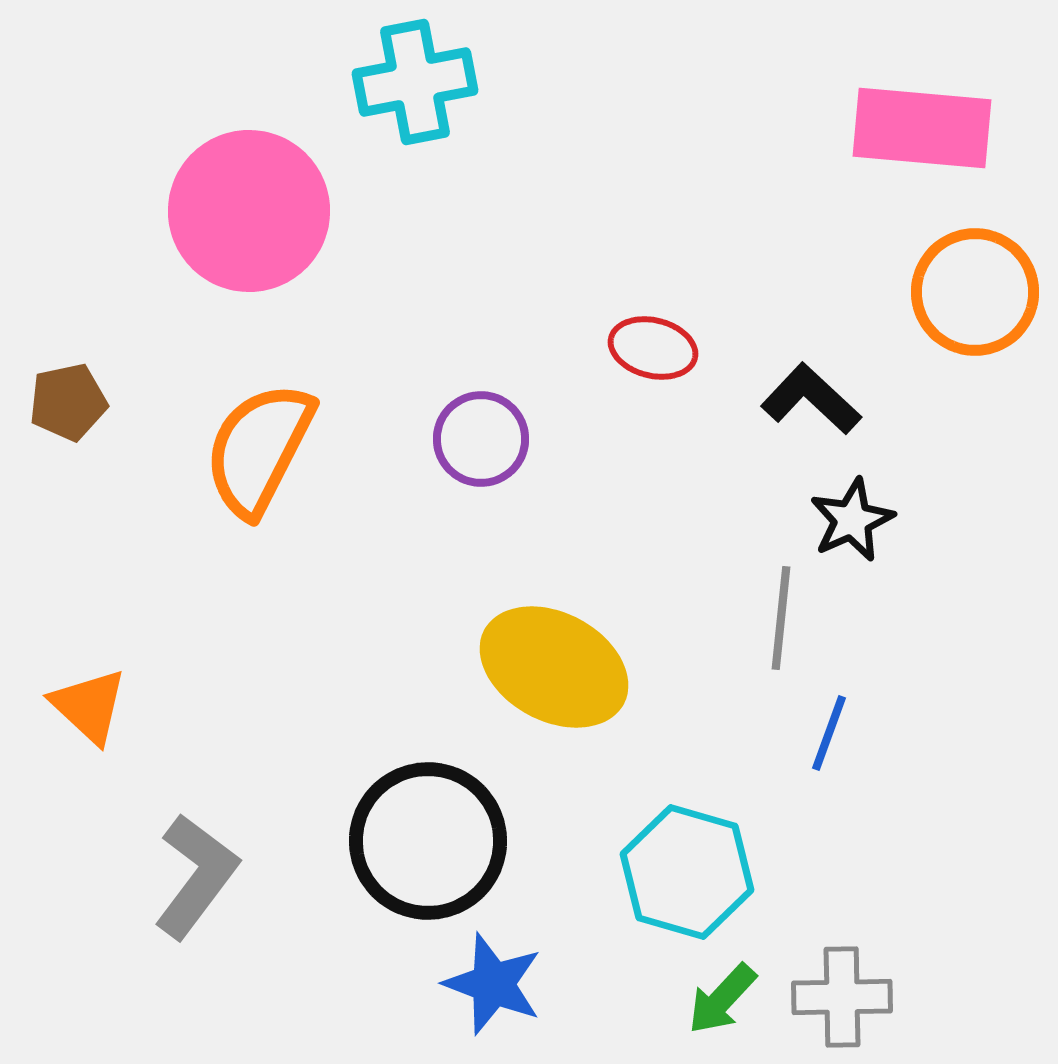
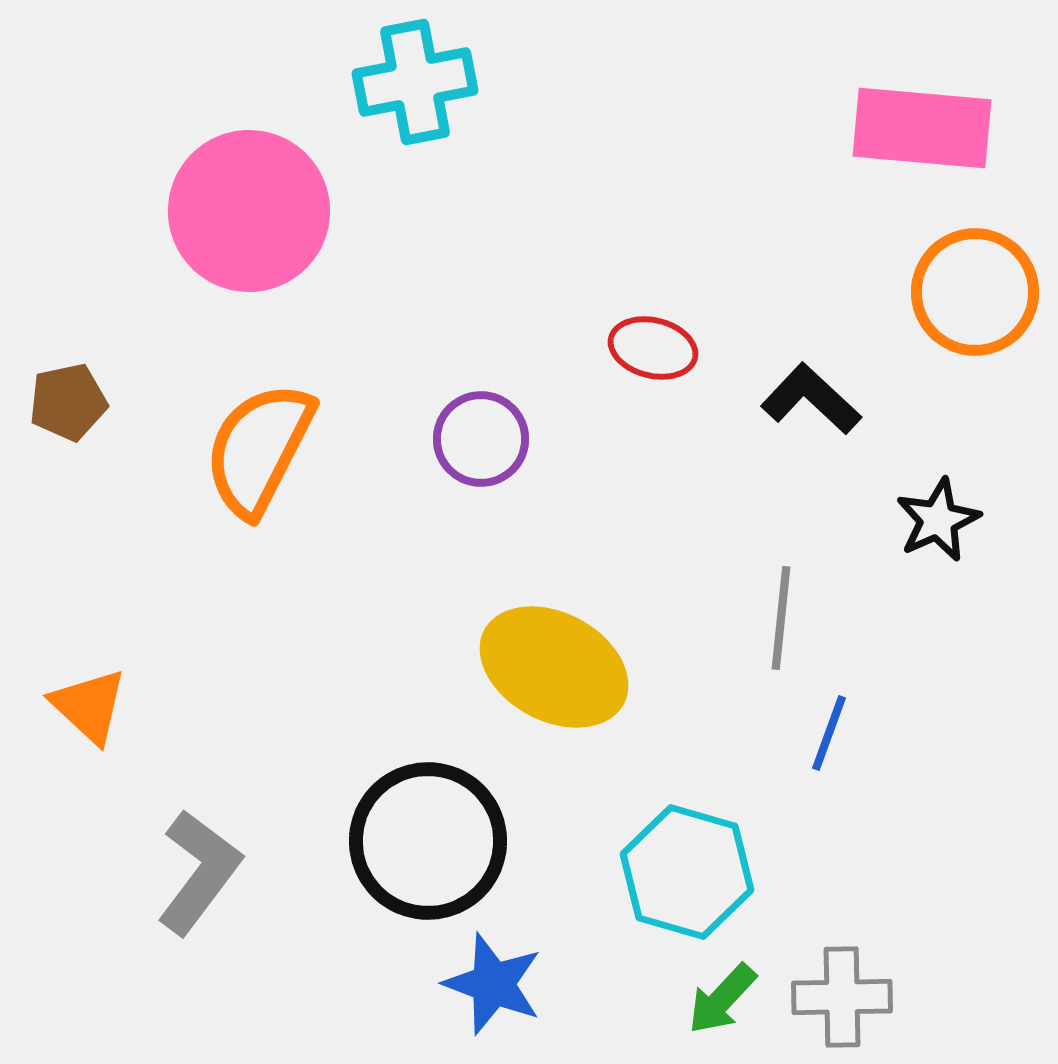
black star: moved 86 px right
gray L-shape: moved 3 px right, 4 px up
